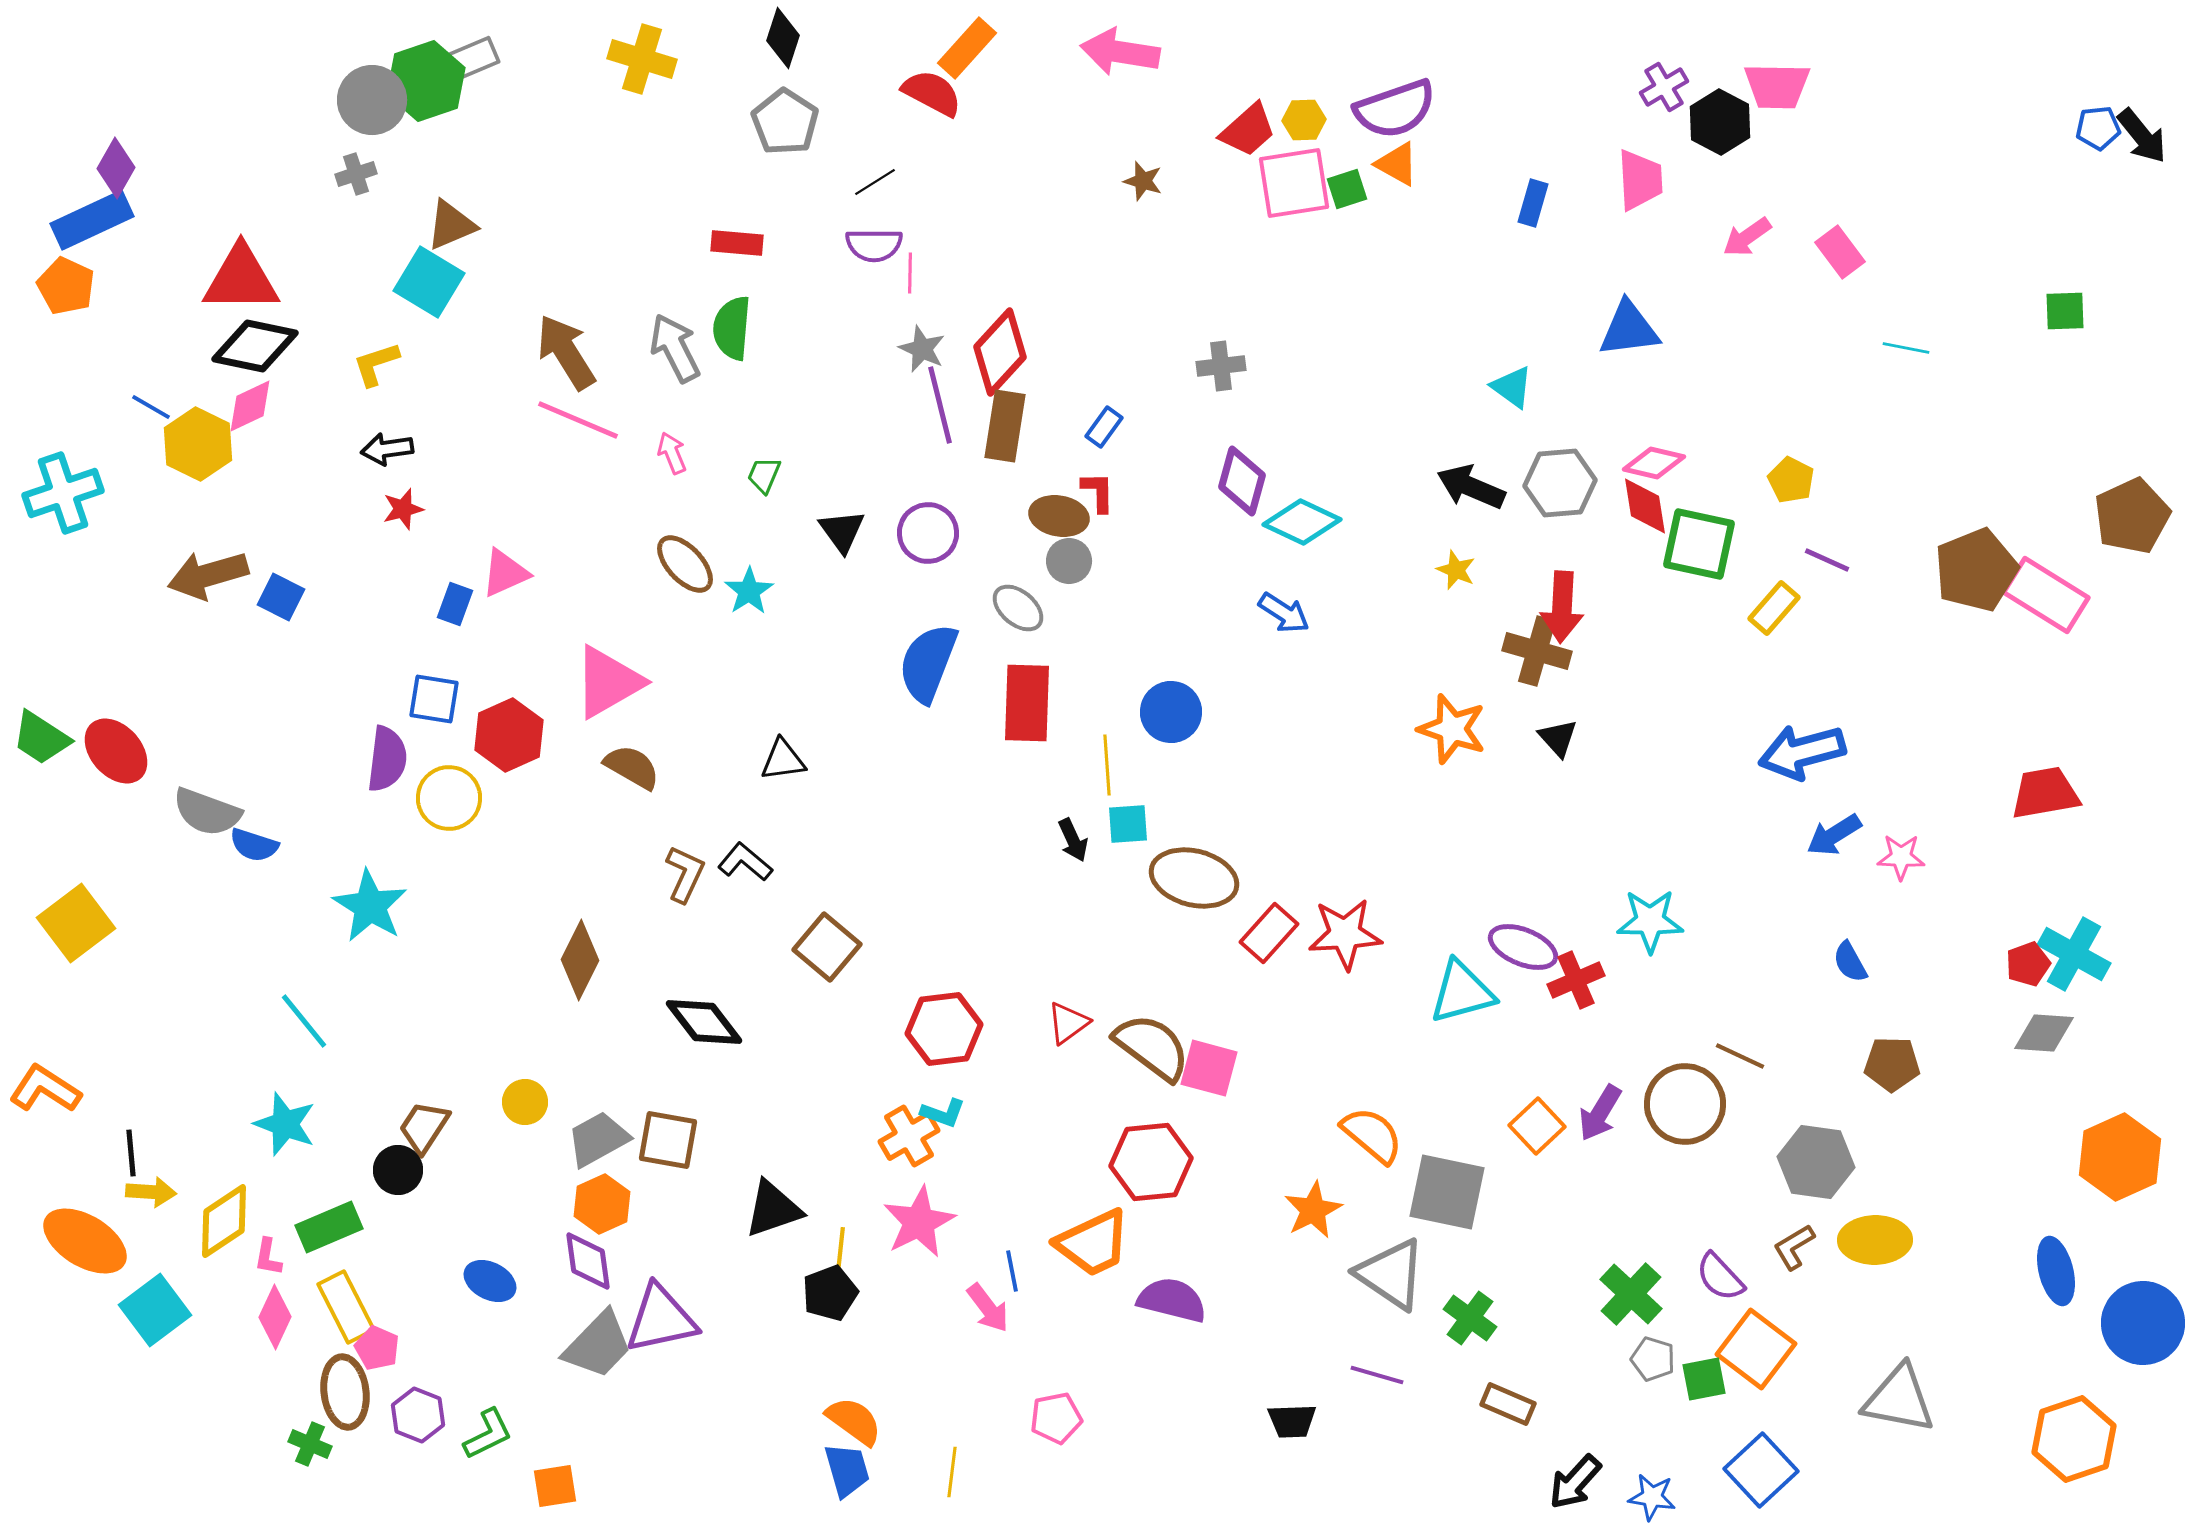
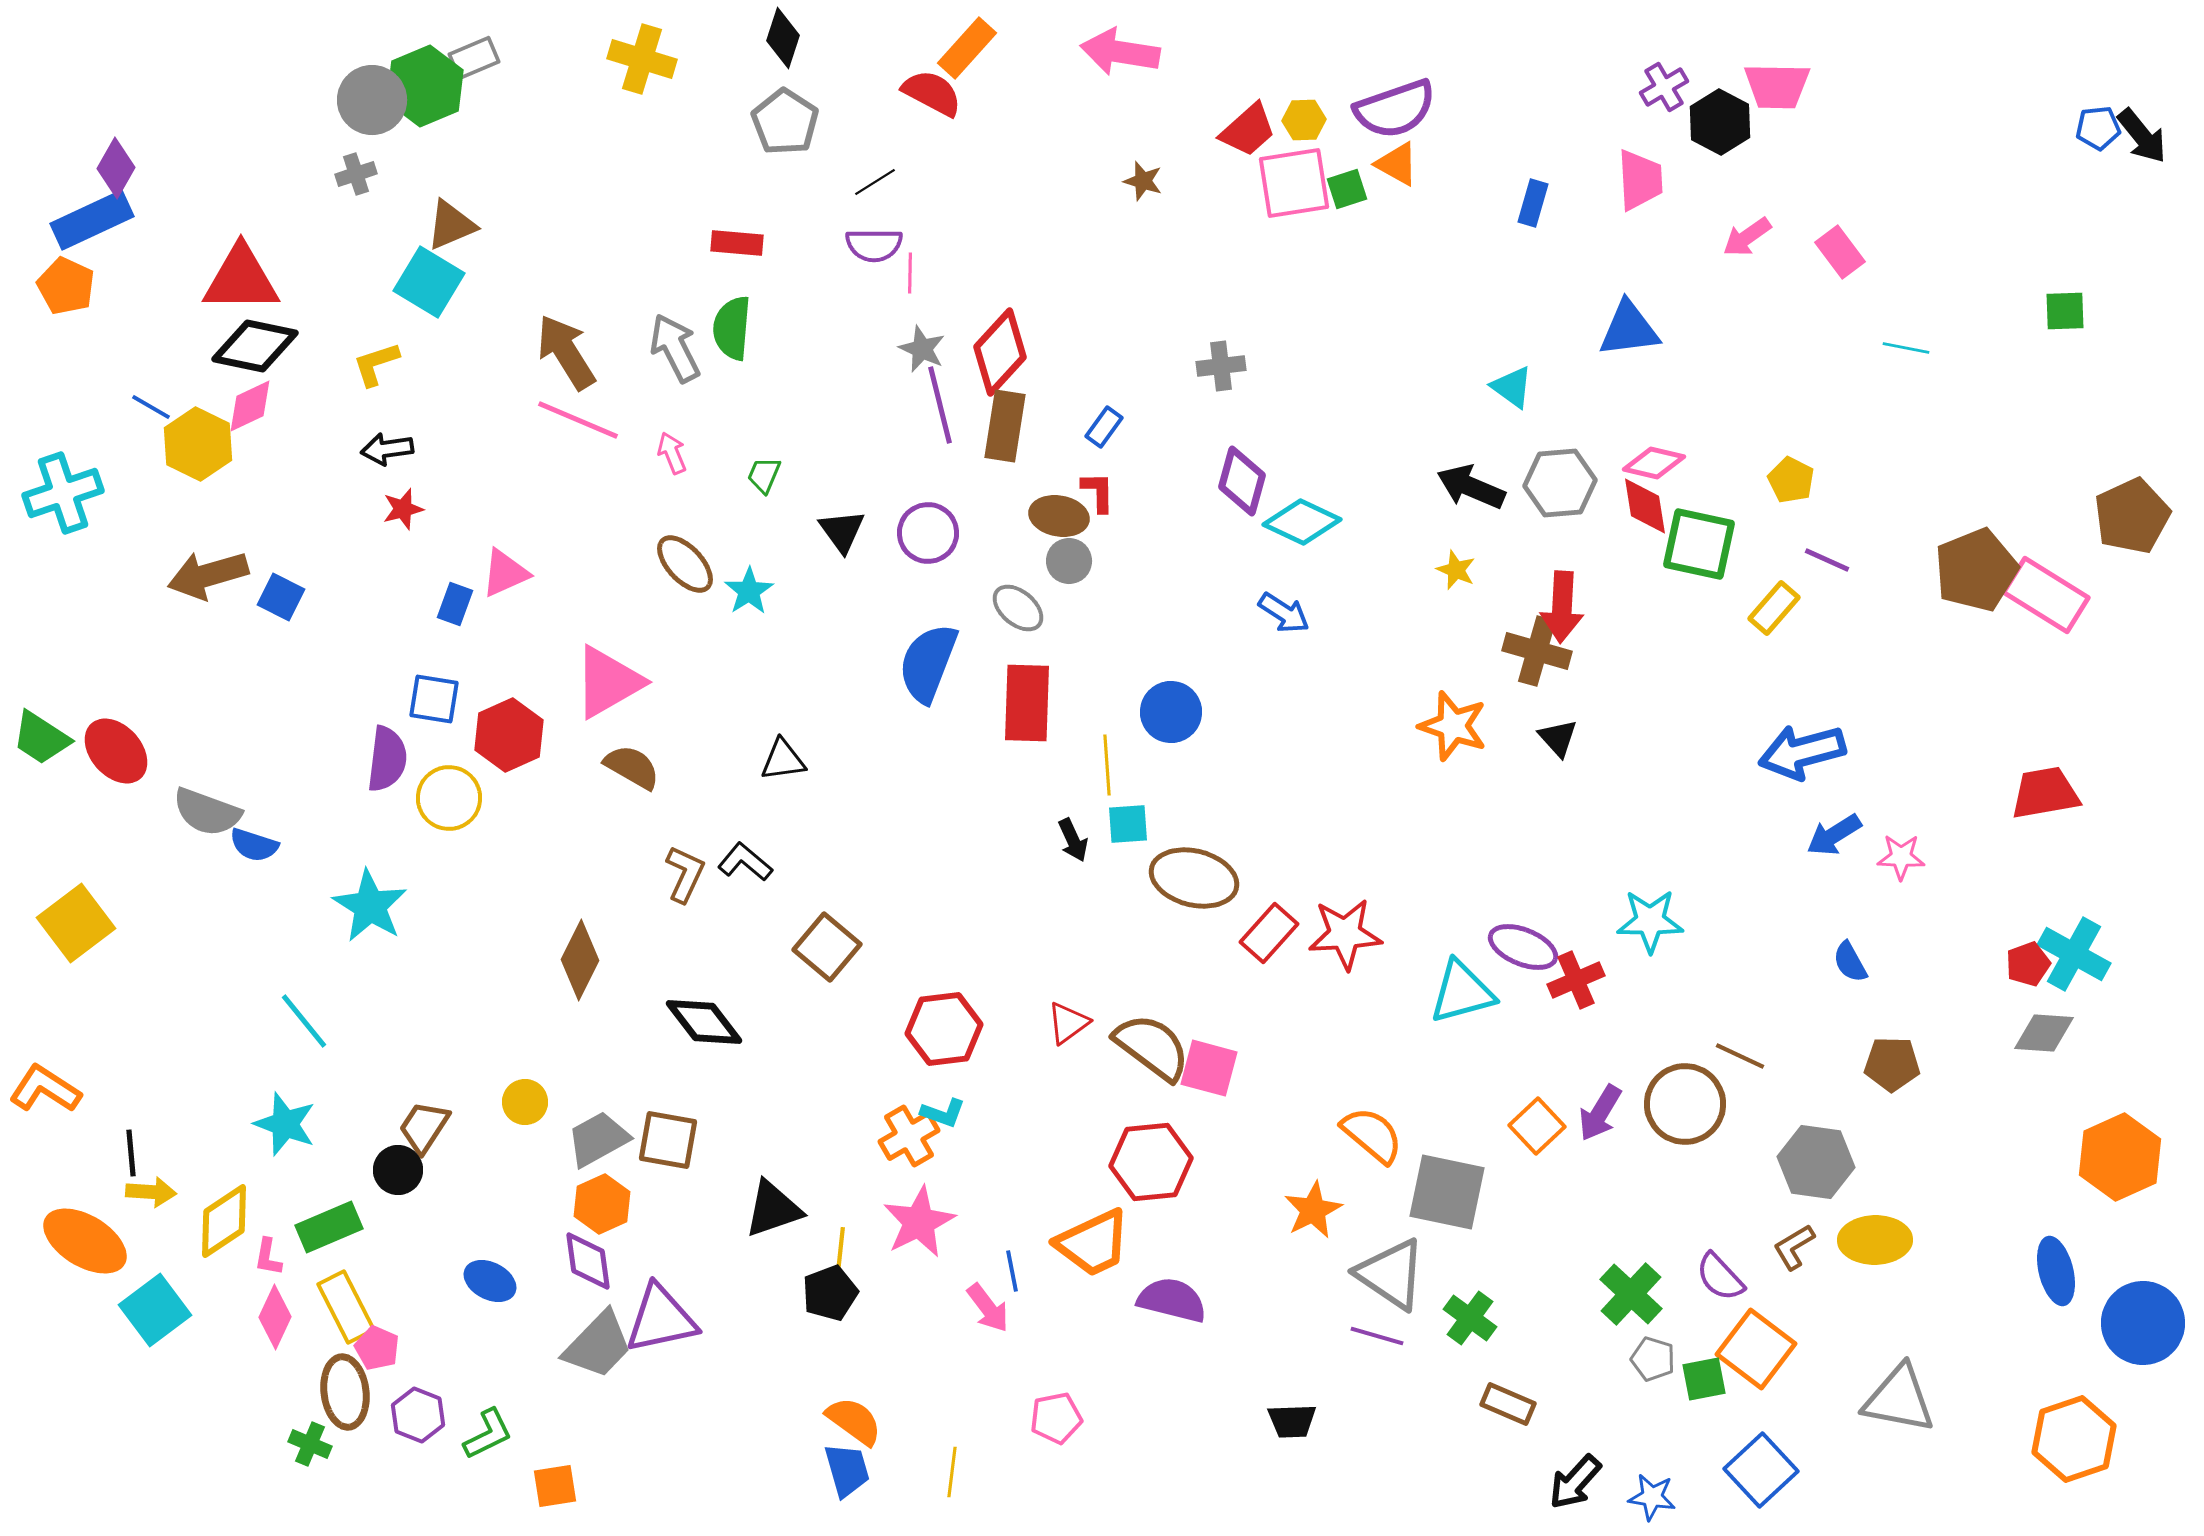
green hexagon at (426, 81): moved 1 px left, 5 px down; rotated 4 degrees counterclockwise
orange star at (1452, 729): moved 1 px right, 3 px up
purple line at (1377, 1375): moved 39 px up
